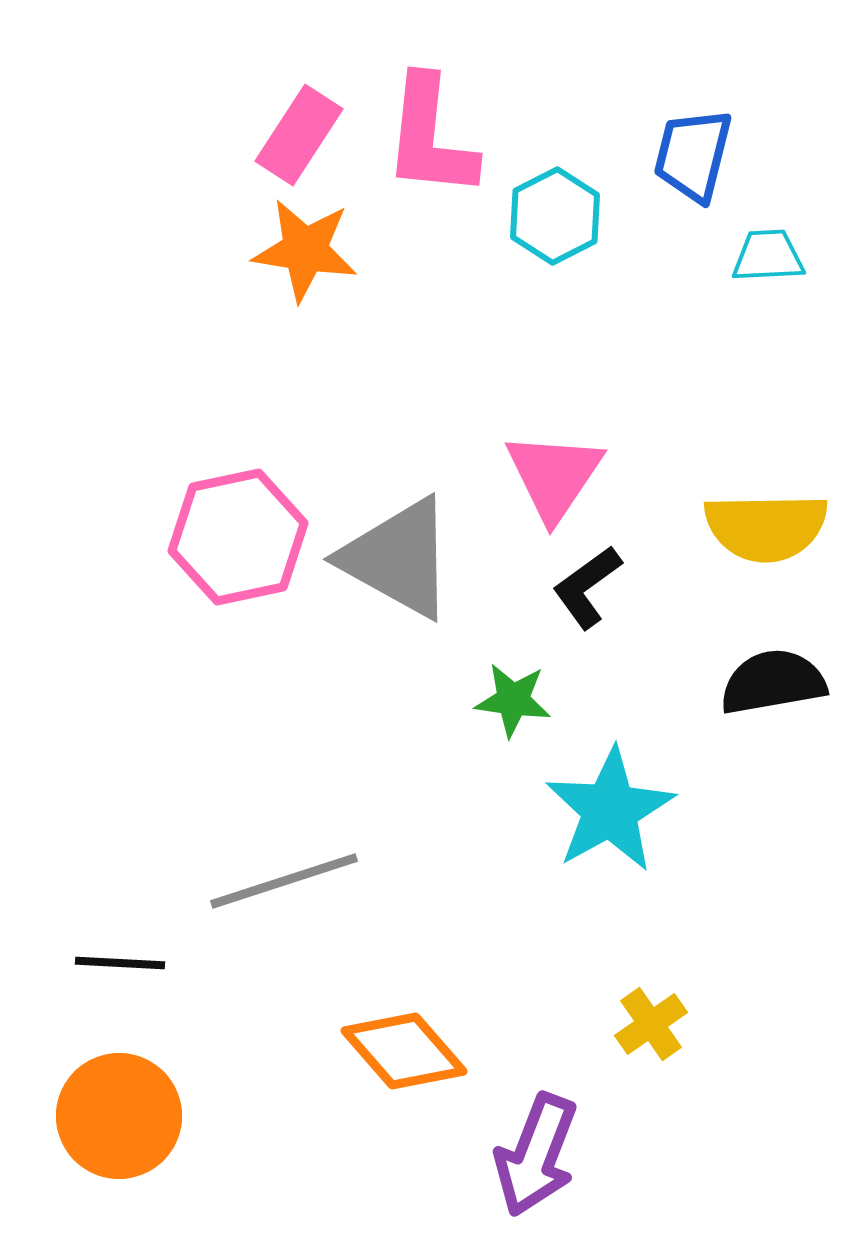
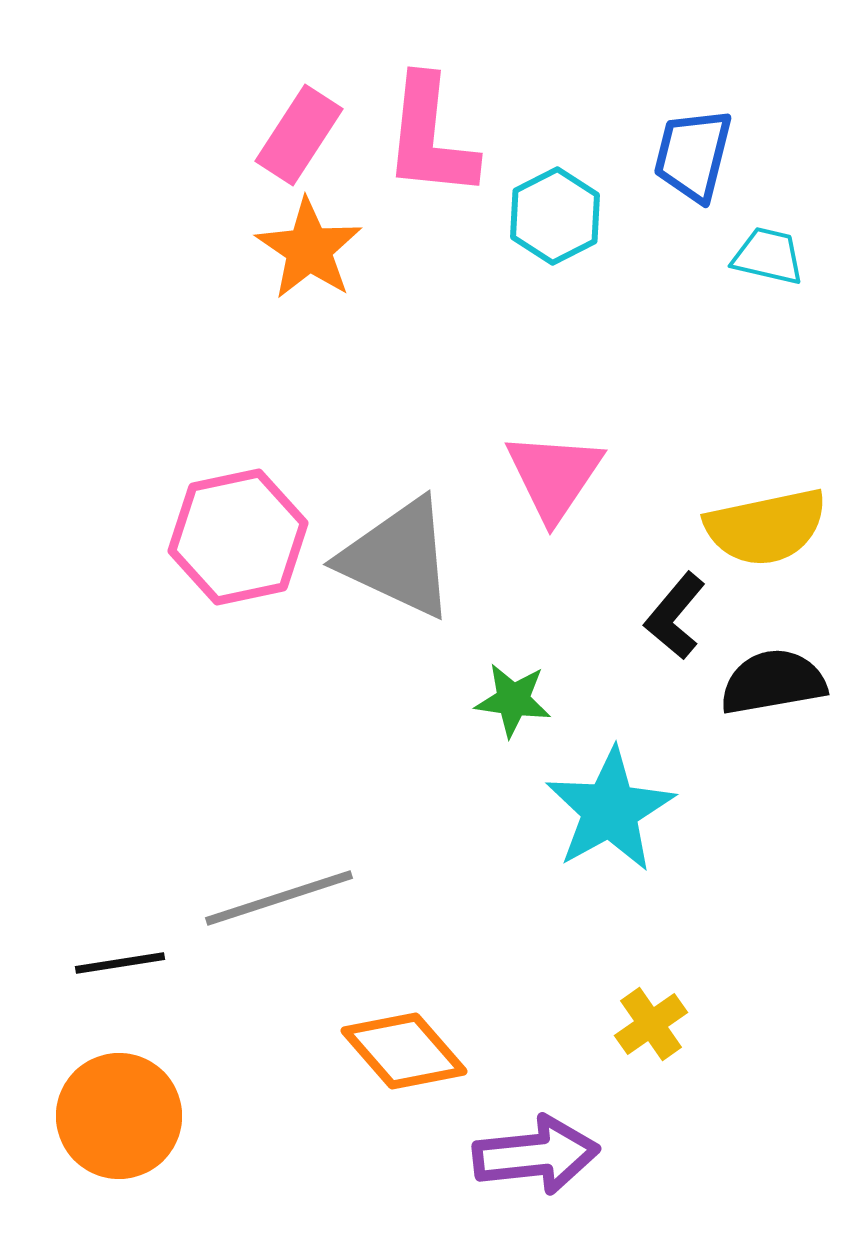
orange star: moved 4 px right, 1 px up; rotated 25 degrees clockwise
cyan trapezoid: rotated 16 degrees clockwise
yellow semicircle: rotated 11 degrees counterclockwise
gray triangle: rotated 4 degrees counterclockwise
black L-shape: moved 88 px right, 29 px down; rotated 14 degrees counterclockwise
gray line: moved 5 px left, 17 px down
black line: rotated 12 degrees counterclockwise
purple arrow: rotated 117 degrees counterclockwise
